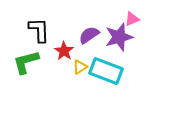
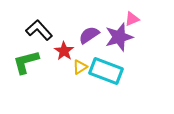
black L-shape: rotated 40 degrees counterclockwise
